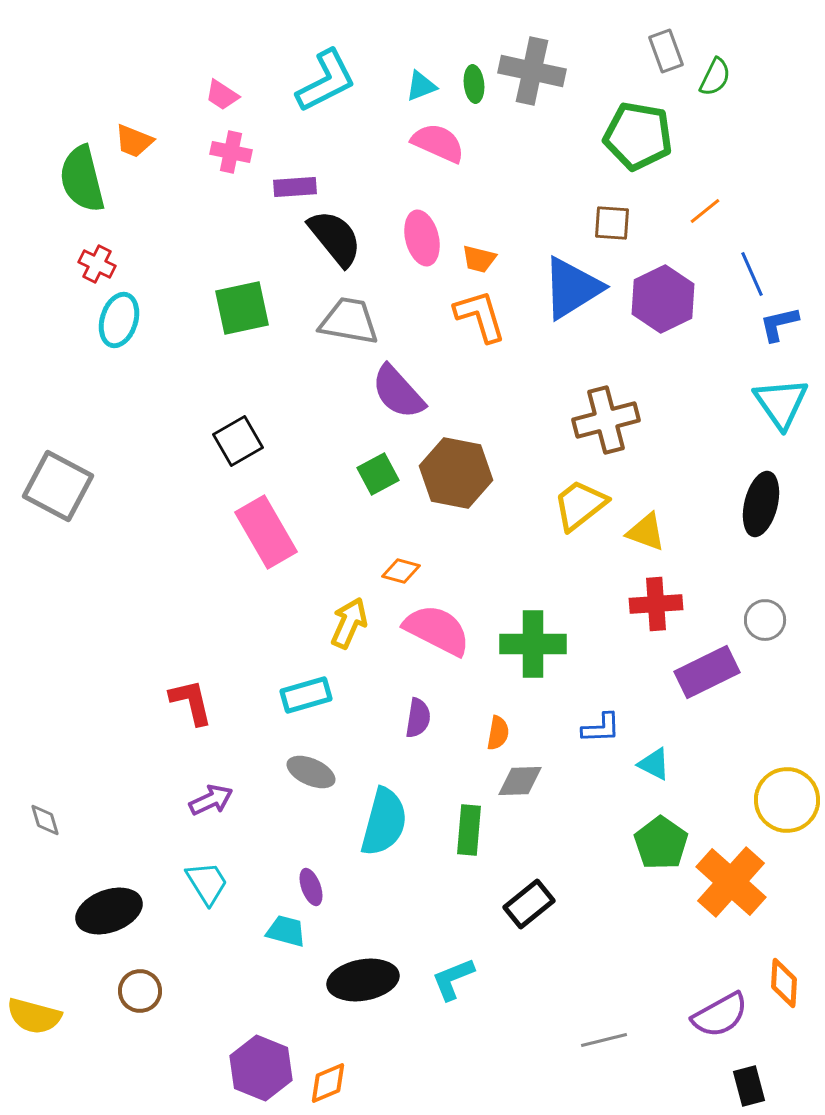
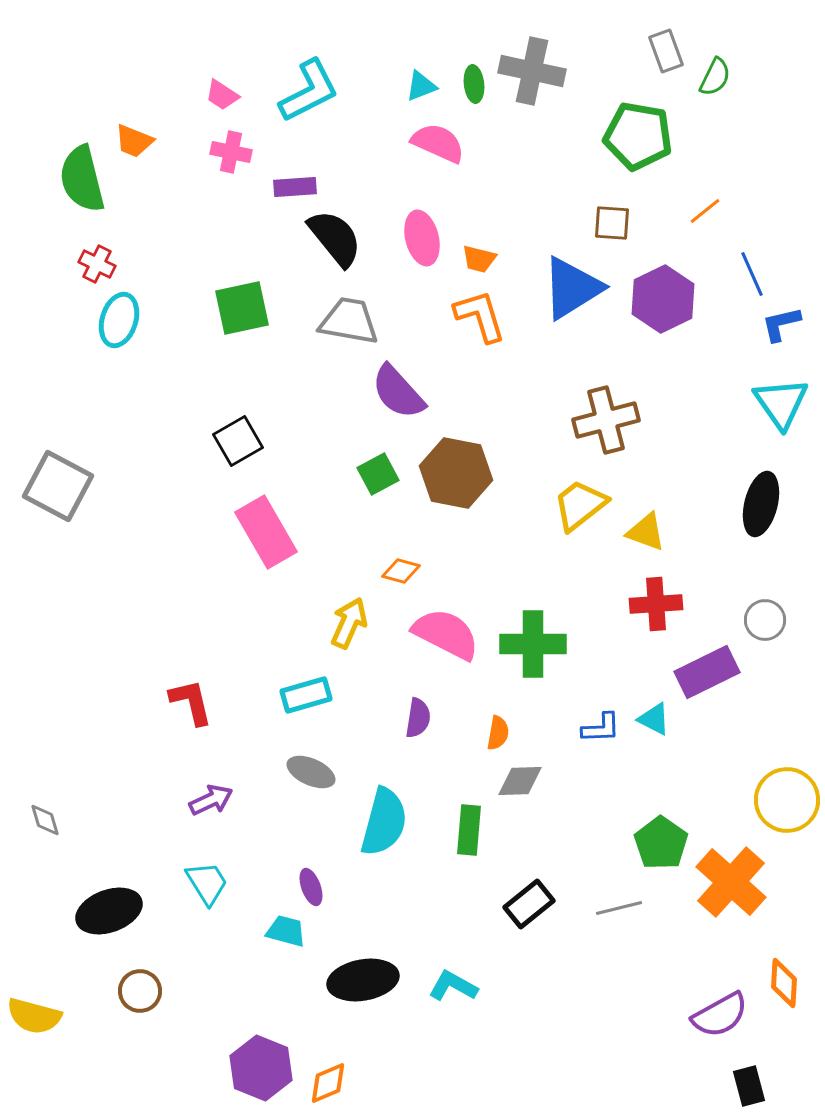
cyan L-shape at (326, 81): moved 17 px left, 10 px down
blue L-shape at (779, 324): moved 2 px right
pink semicircle at (437, 630): moved 9 px right, 4 px down
cyan triangle at (654, 764): moved 45 px up
cyan L-shape at (453, 979): moved 7 px down; rotated 51 degrees clockwise
gray line at (604, 1040): moved 15 px right, 132 px up
